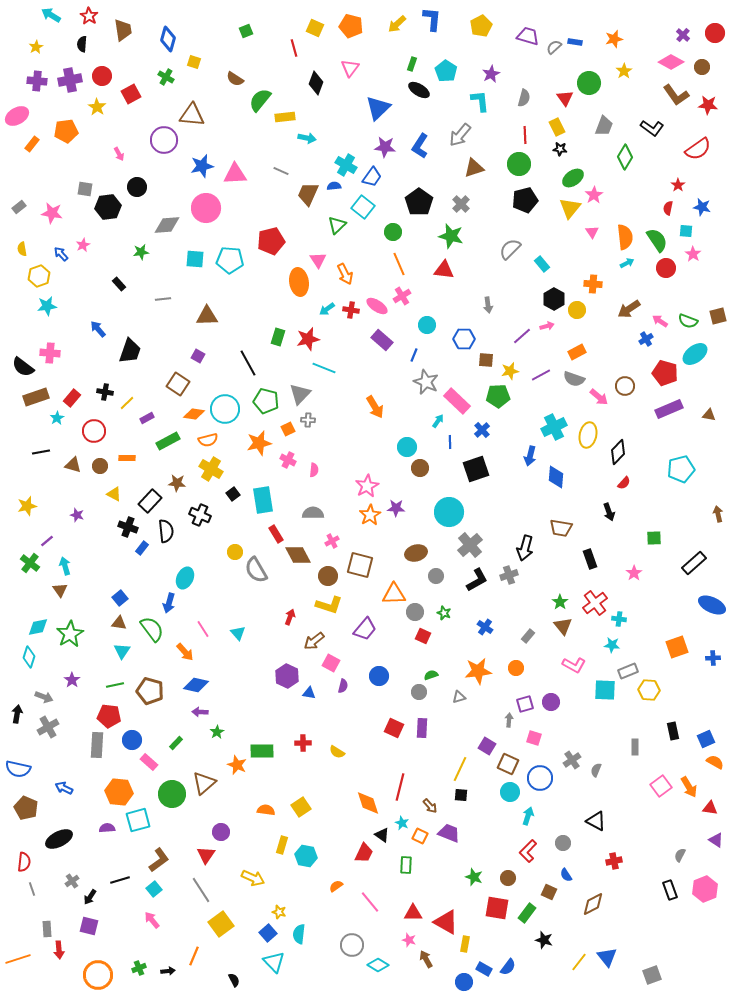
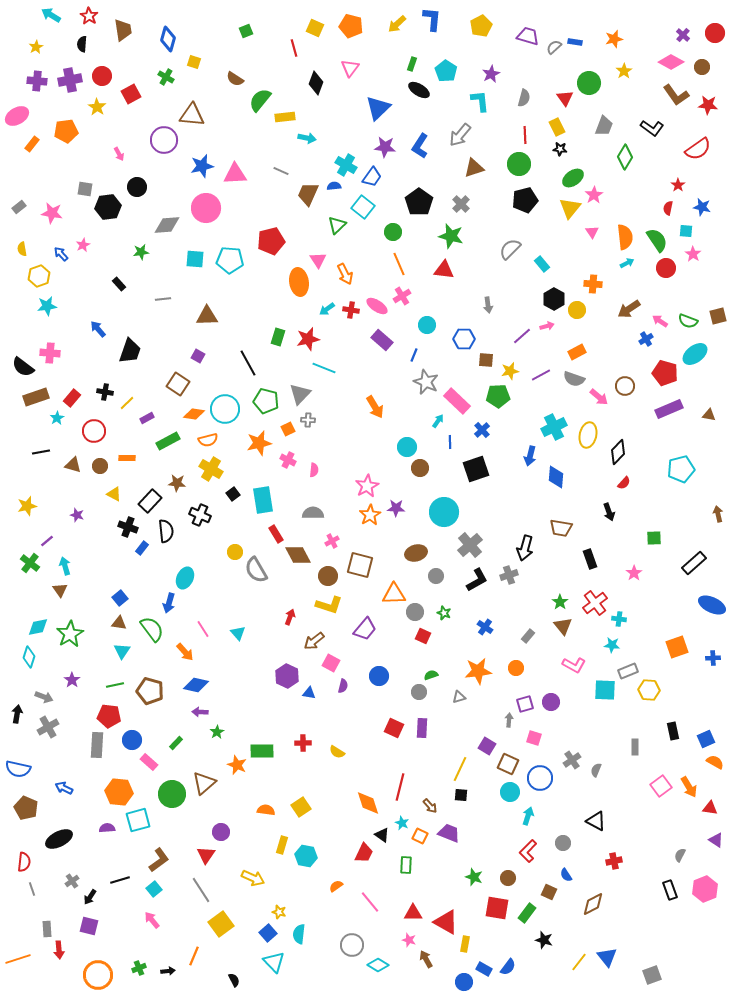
cyan circle at (449, 512): moved 5 px left
